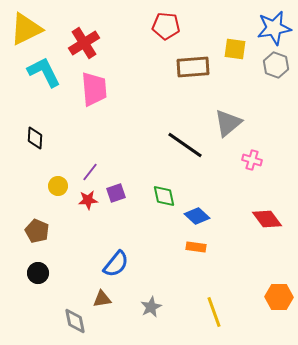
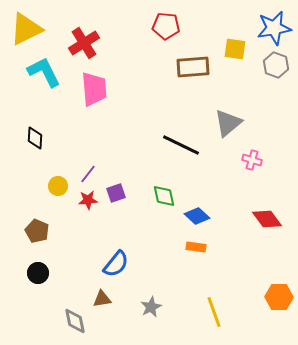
black line: moved 4 px left; rotated 9 degrees counterclockwise
purple line: moved 2 px left, 2 px down
